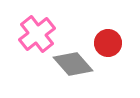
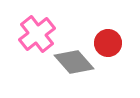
gray diamond: moved 1 px right, 2 px up
